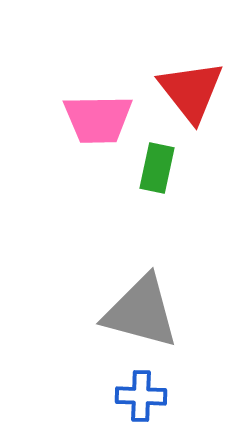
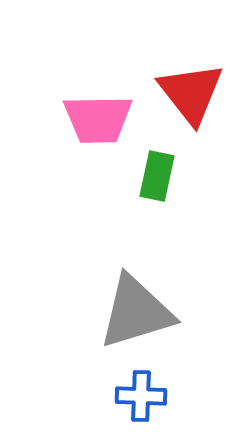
red triangle: moved 2 px down
green rectangle: moved 8 px down
gray triangle: moved 5 px left; rotated 32 degrees counterclockwise
